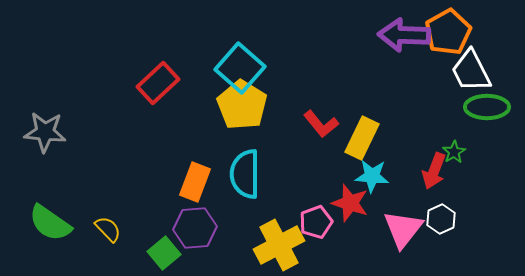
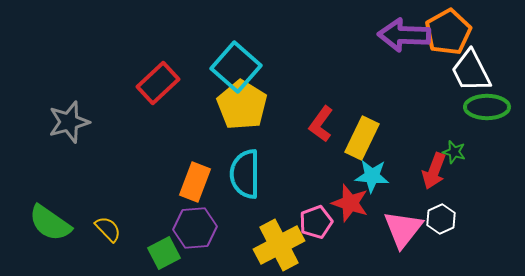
cyan square: moved 4 px left, 1 px up
red L-shape: rotated 75 degrees clockwise
gray star: moved 24 px right, 10 px up; rotated 21 degrees counterclockwise
green star: rotated 25 degrees counterclockwise
green square: rotated 12 degrees clockwise
